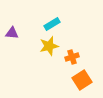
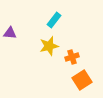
cyan rectangle: moved 2 px right, 4 px up; rotated 21 degrees counterclockwise
purple triangle: moved 2 px left
